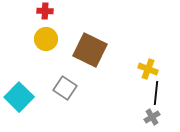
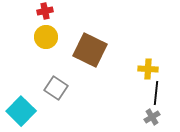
red cross: rotated 14 degrees counterclockwise
yellow circle: moved 2 px up
yellow cross: rotated 18 degrees counterclockwise
gray square: moved 9 px left
cyan square: moved 2 px right, 14 px down
